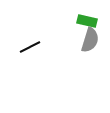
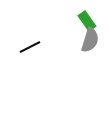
green rectangle: rotated 42 degrees clockwise
